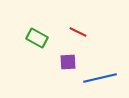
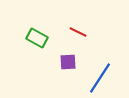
blue line: rotated 44 degrees counterclockwise
